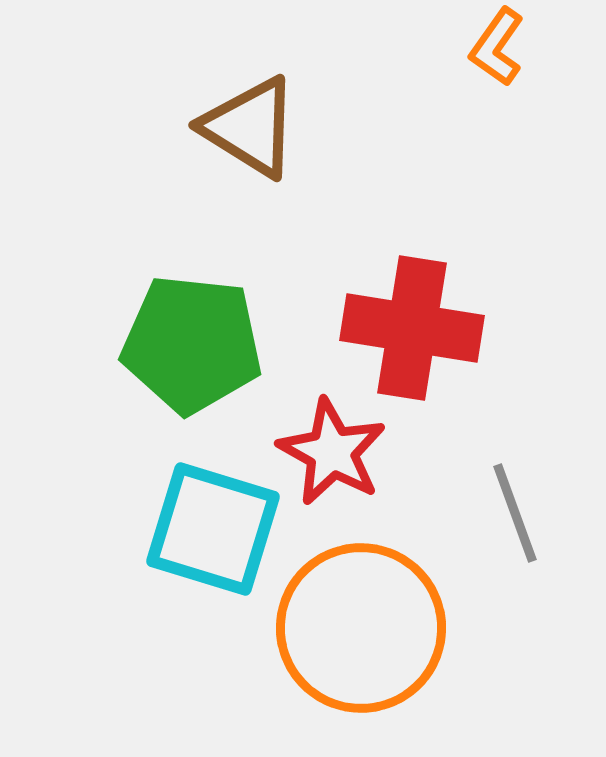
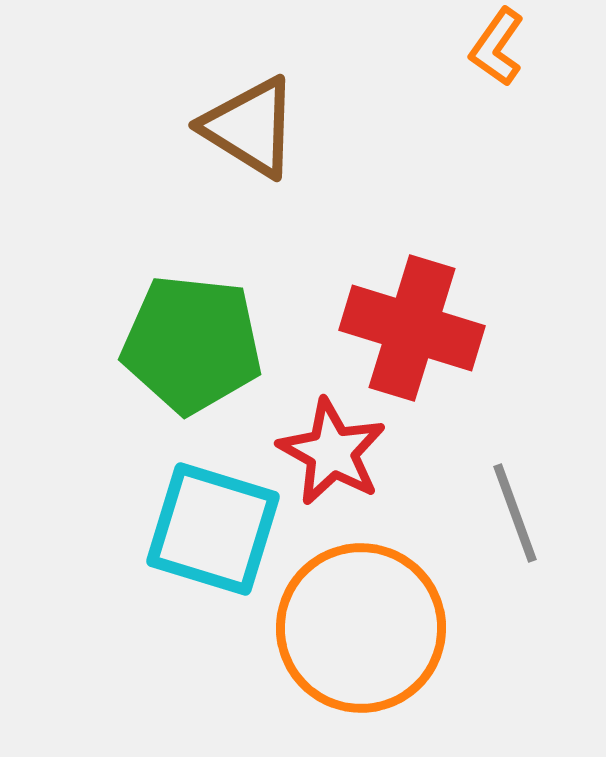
red cross: rotated 8 degrees clockwise
